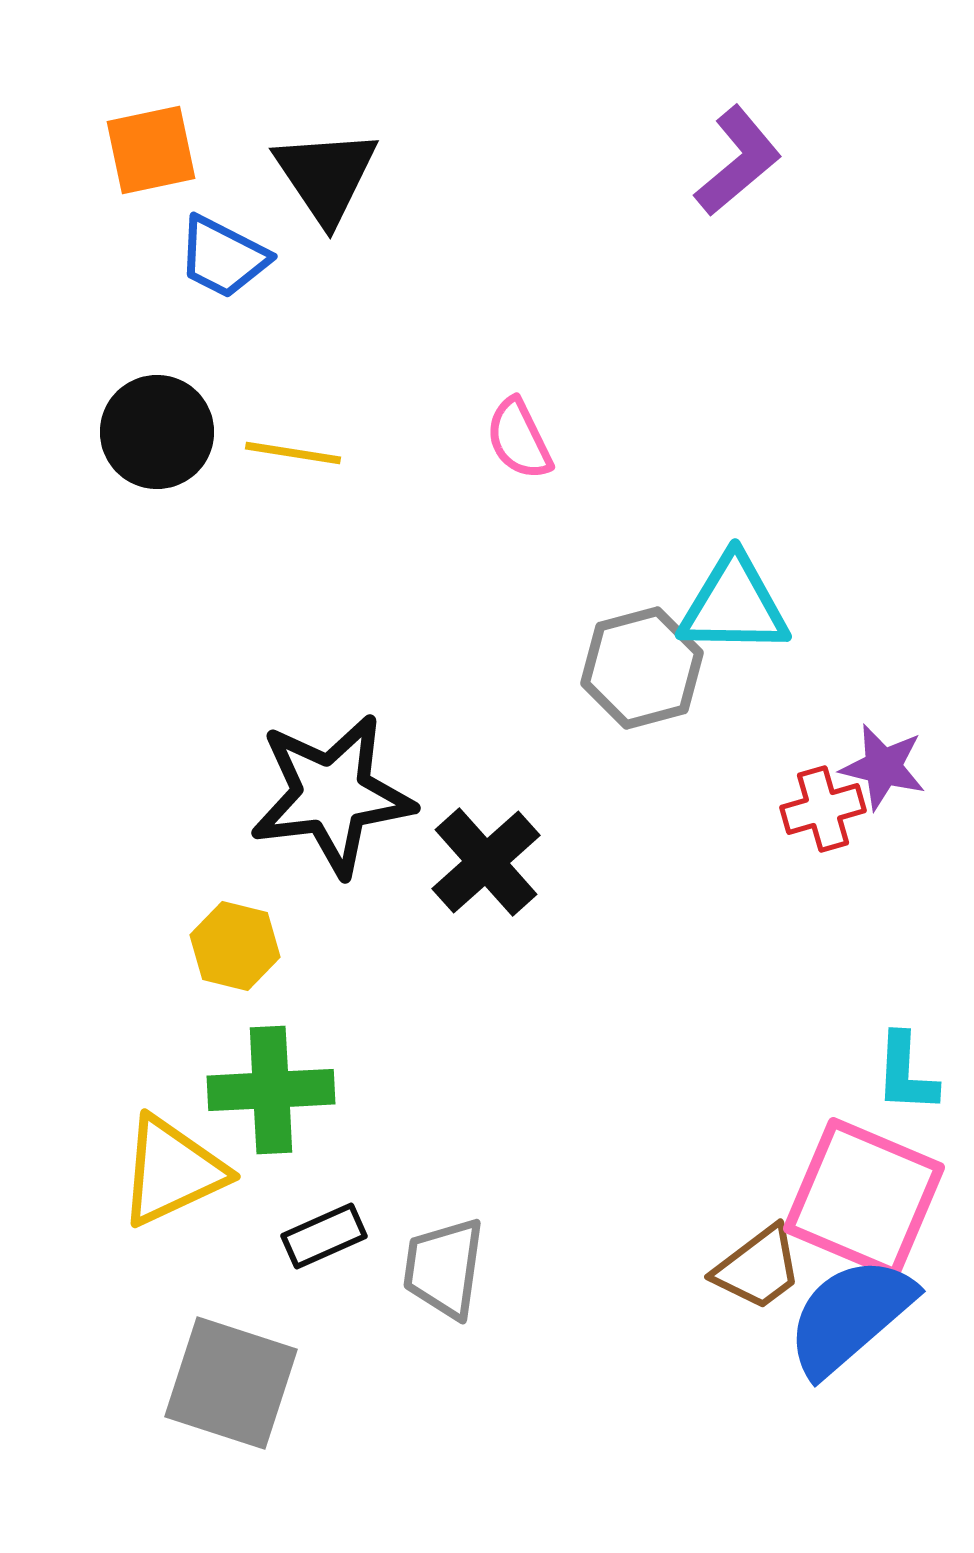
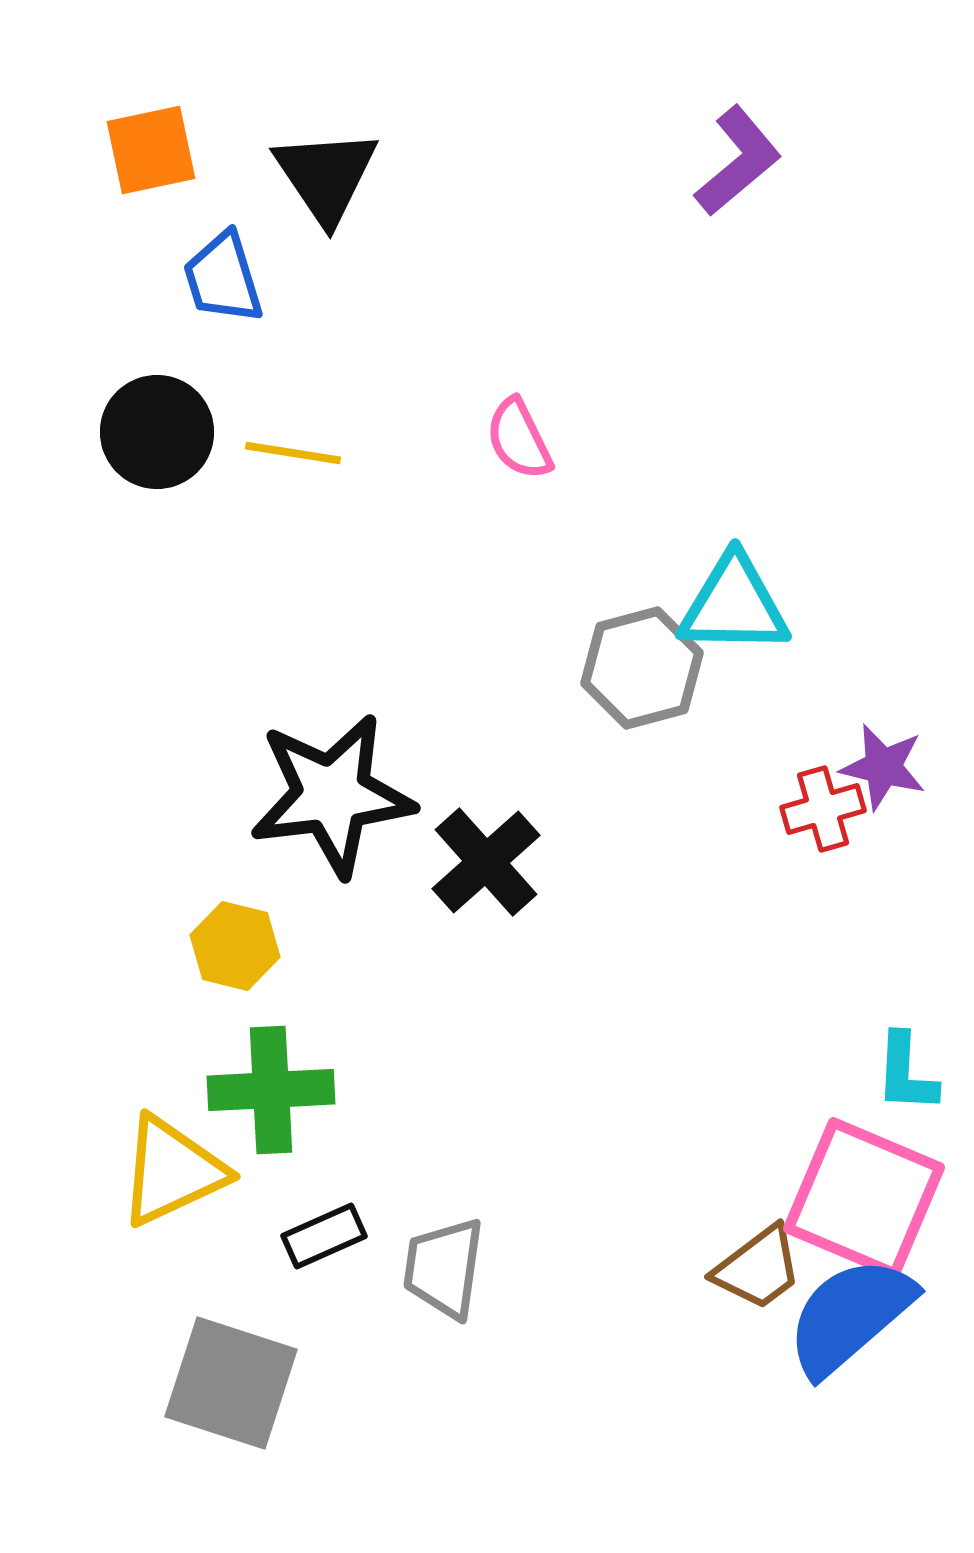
blue trapezoid: moved 21 px down; rotated 46 degrees clockwise
